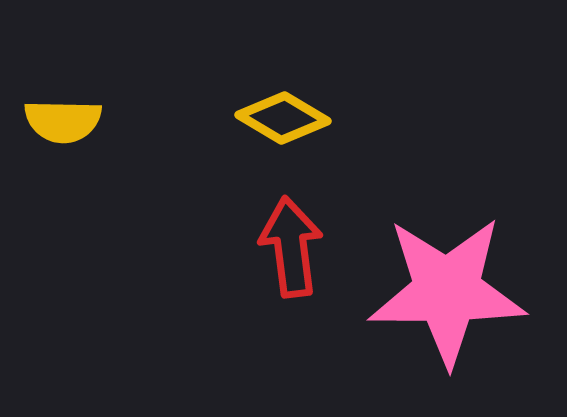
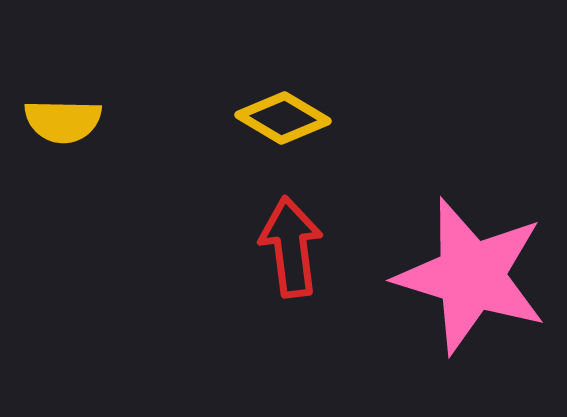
pink star: moved 24 px right, 15 px up; rotated 17 degrees clockwise
